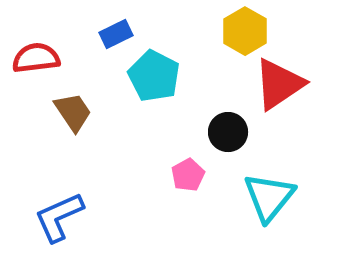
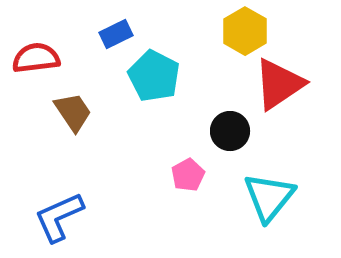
black circle: moved 2 px right, 1 px up
